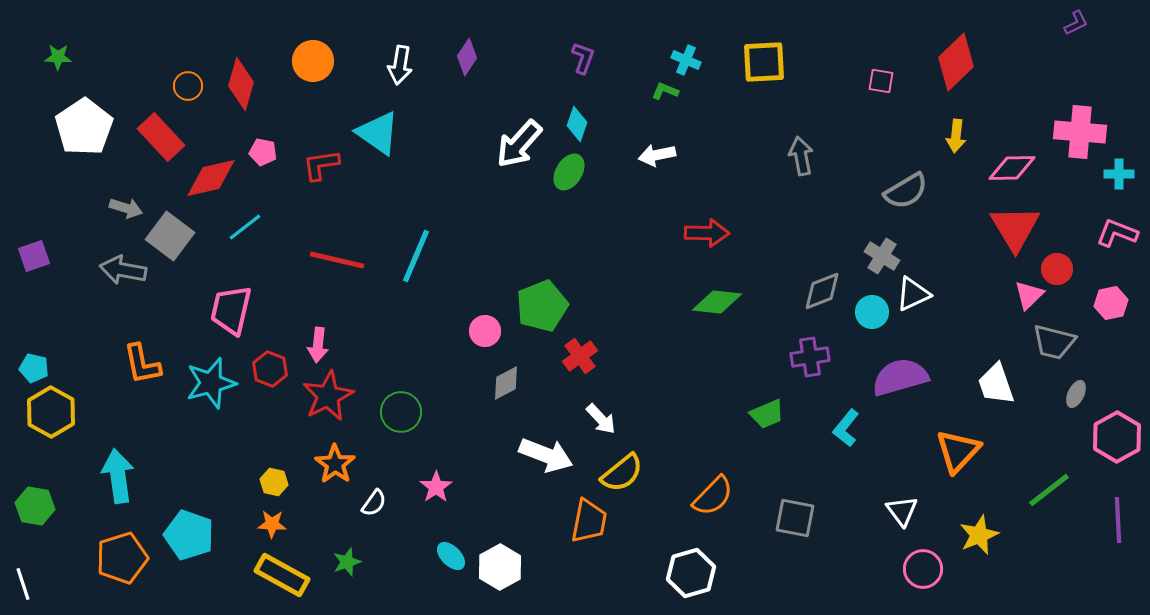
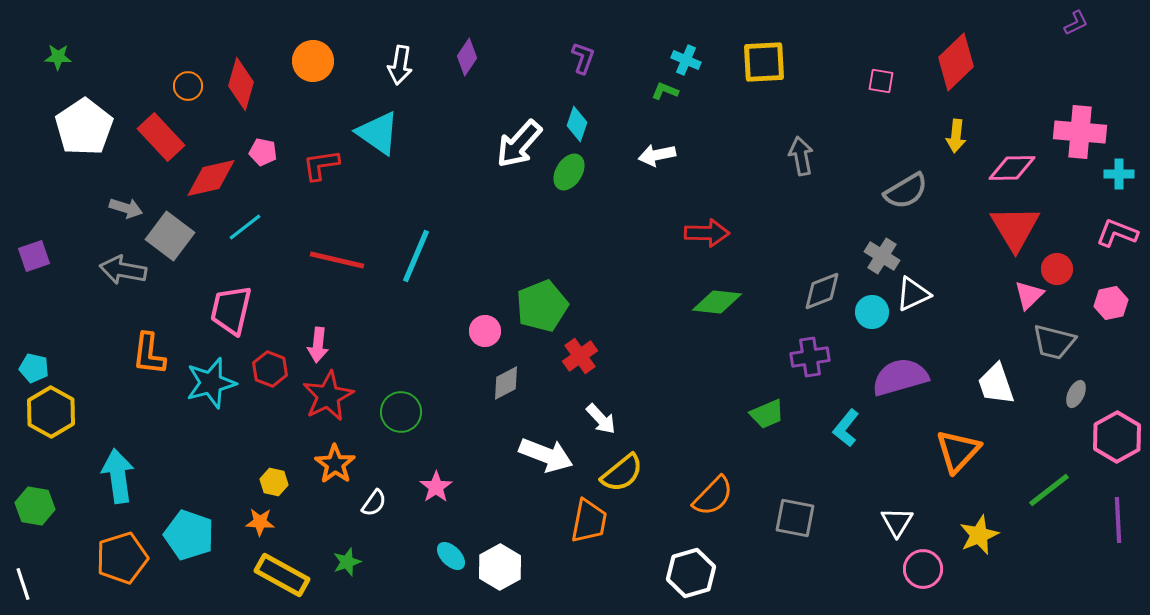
orange L-shape at (142, 364): moved 7 px right, 10 px up; rotated 18 degrees clockwise
white triangle at (902, 511): moved 5 px left, 11 px down; rotated 8 degrees clockwise
orange star at (272, 524): moved 12 px left, 2 px up
